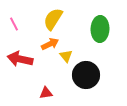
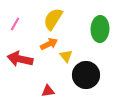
pink line: moved 1 px right; rotated 56 degrees clockwise
orange arrow: moved 1 px left
red triangle: moved 2 px right, 2 px up
